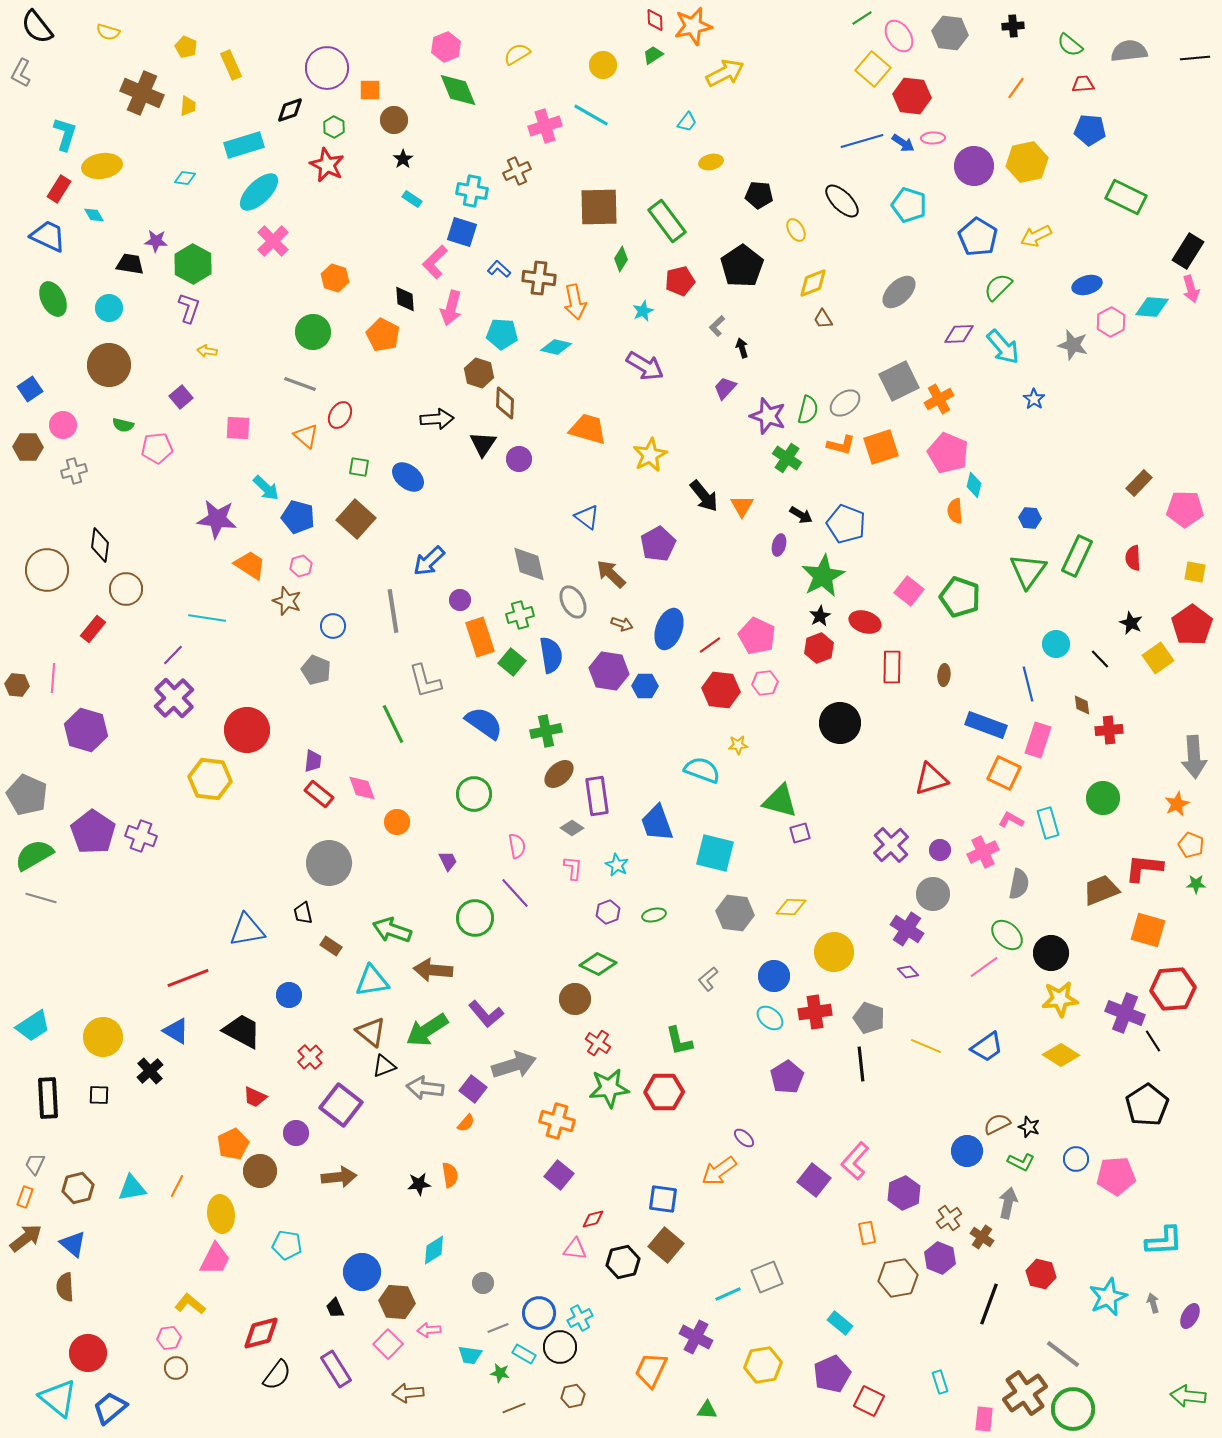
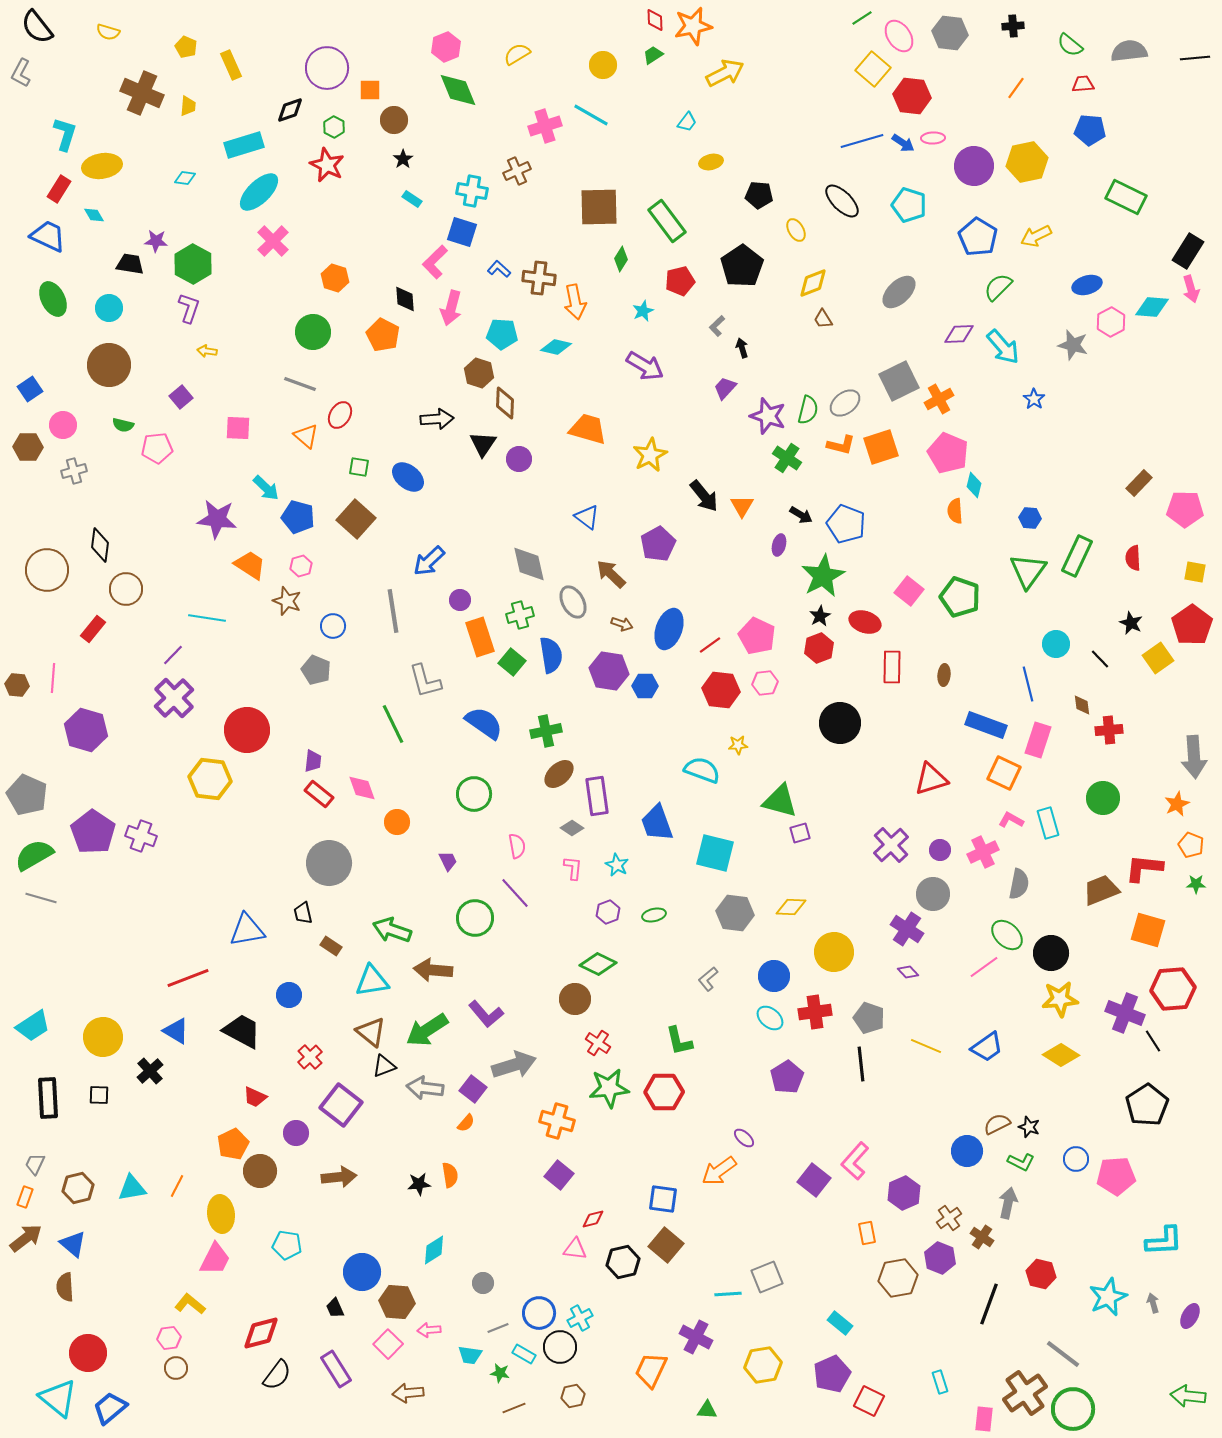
cyan line at (728, 1294): rotated 20 degrees clockwise
